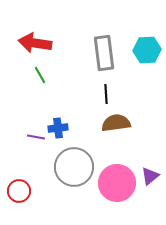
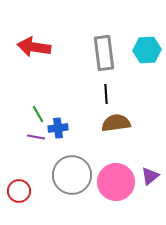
red arrow: moved 1 px left, 4 px down
green line: moved 2 px left, 39 px down
gray circle: moved 2 px left, 8 px down
pink circle: moved 1 px left, 1 px up
